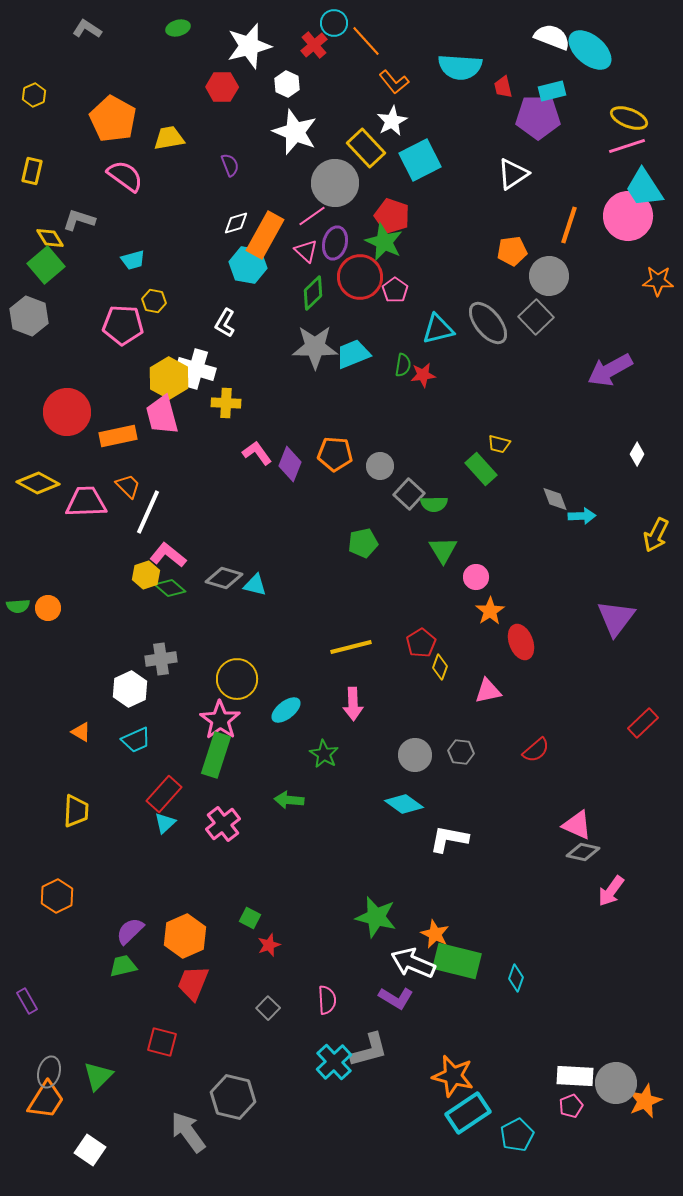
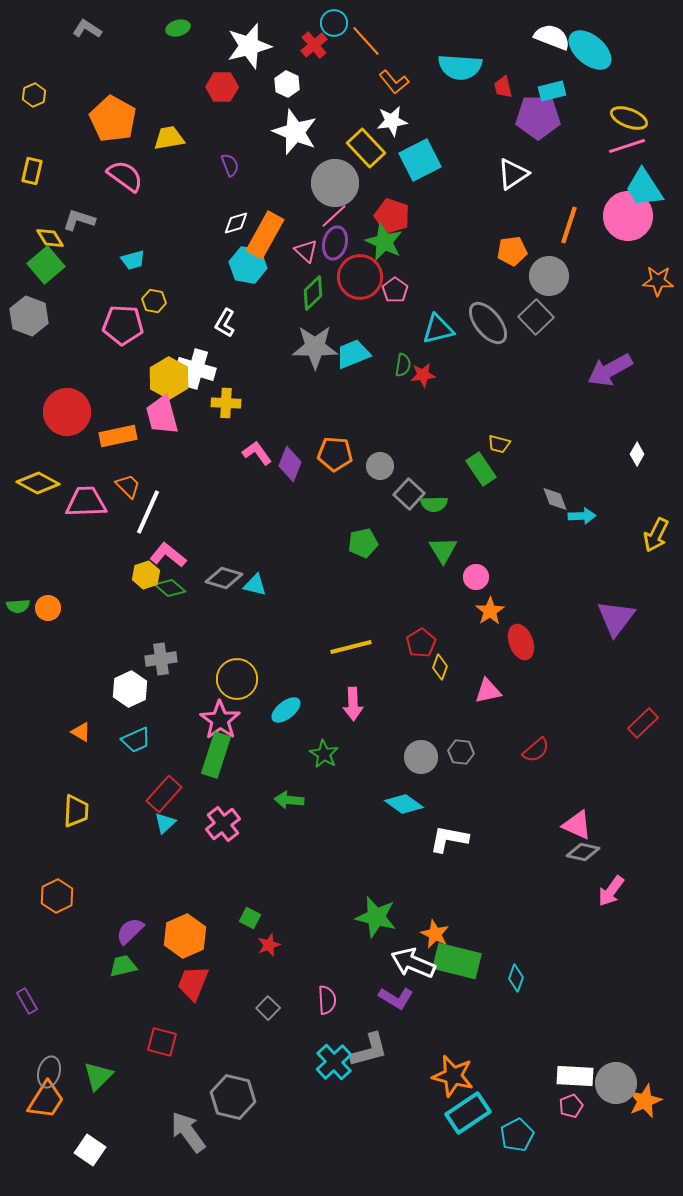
white star at (392, 121): rotated 20 degrees clockwise
pink line at (312, 216): moved 22 px right; rotated 8 degrees counterclockwise
green rectangle at (481, 469): rotated 8 degrees clockwise
gray circle at (415, 755): moved 6 px right, 2 px down
